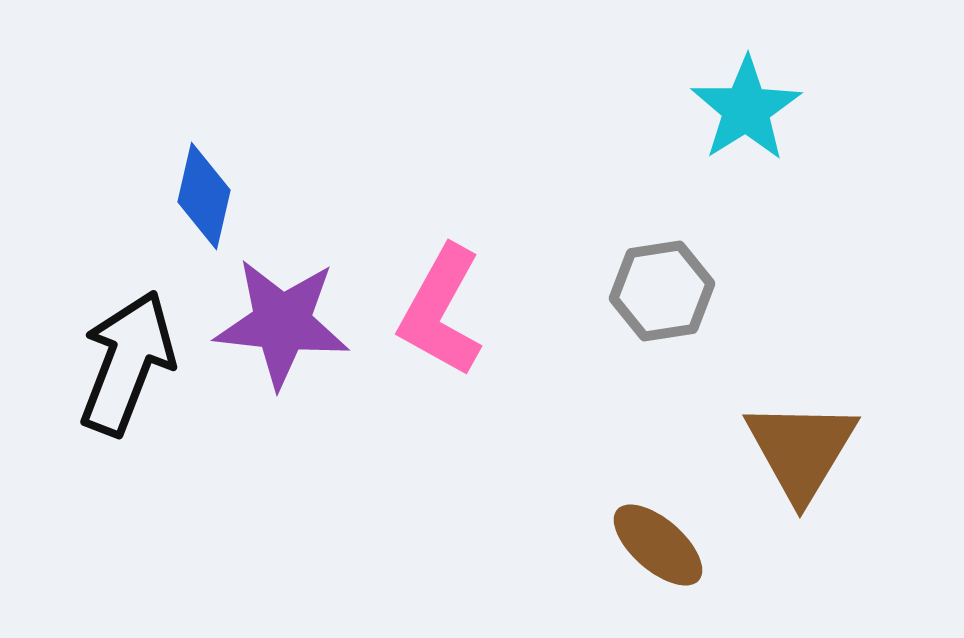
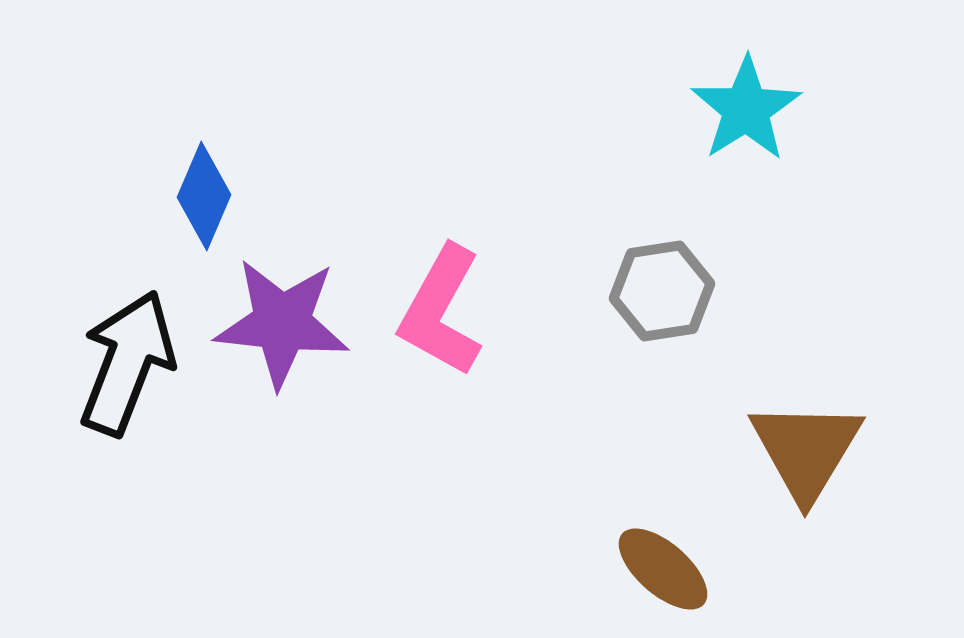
blue diamond: rotated 10 degrees clockwise
brown triangle: moved 5 px right
brown ellipse: moved 5 px right, 24 px down
